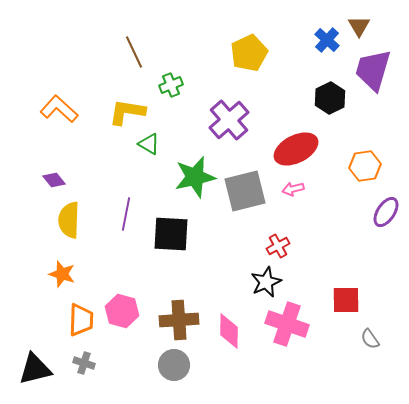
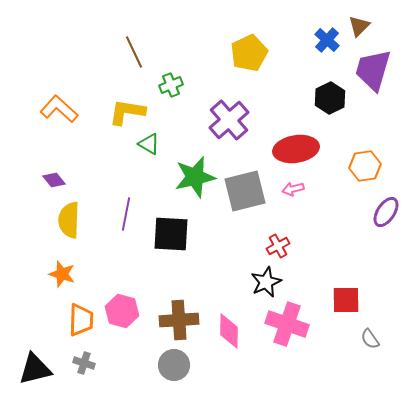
brown triangle: rotated 15 degrees clockwise
red ellipse: rotated 18 degrees clockwise
